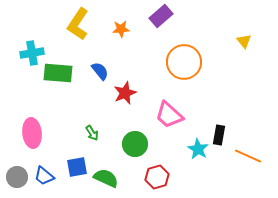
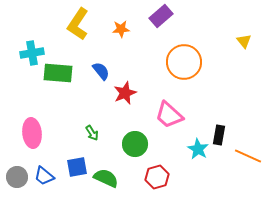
blue semicircle: moved 1 px right
